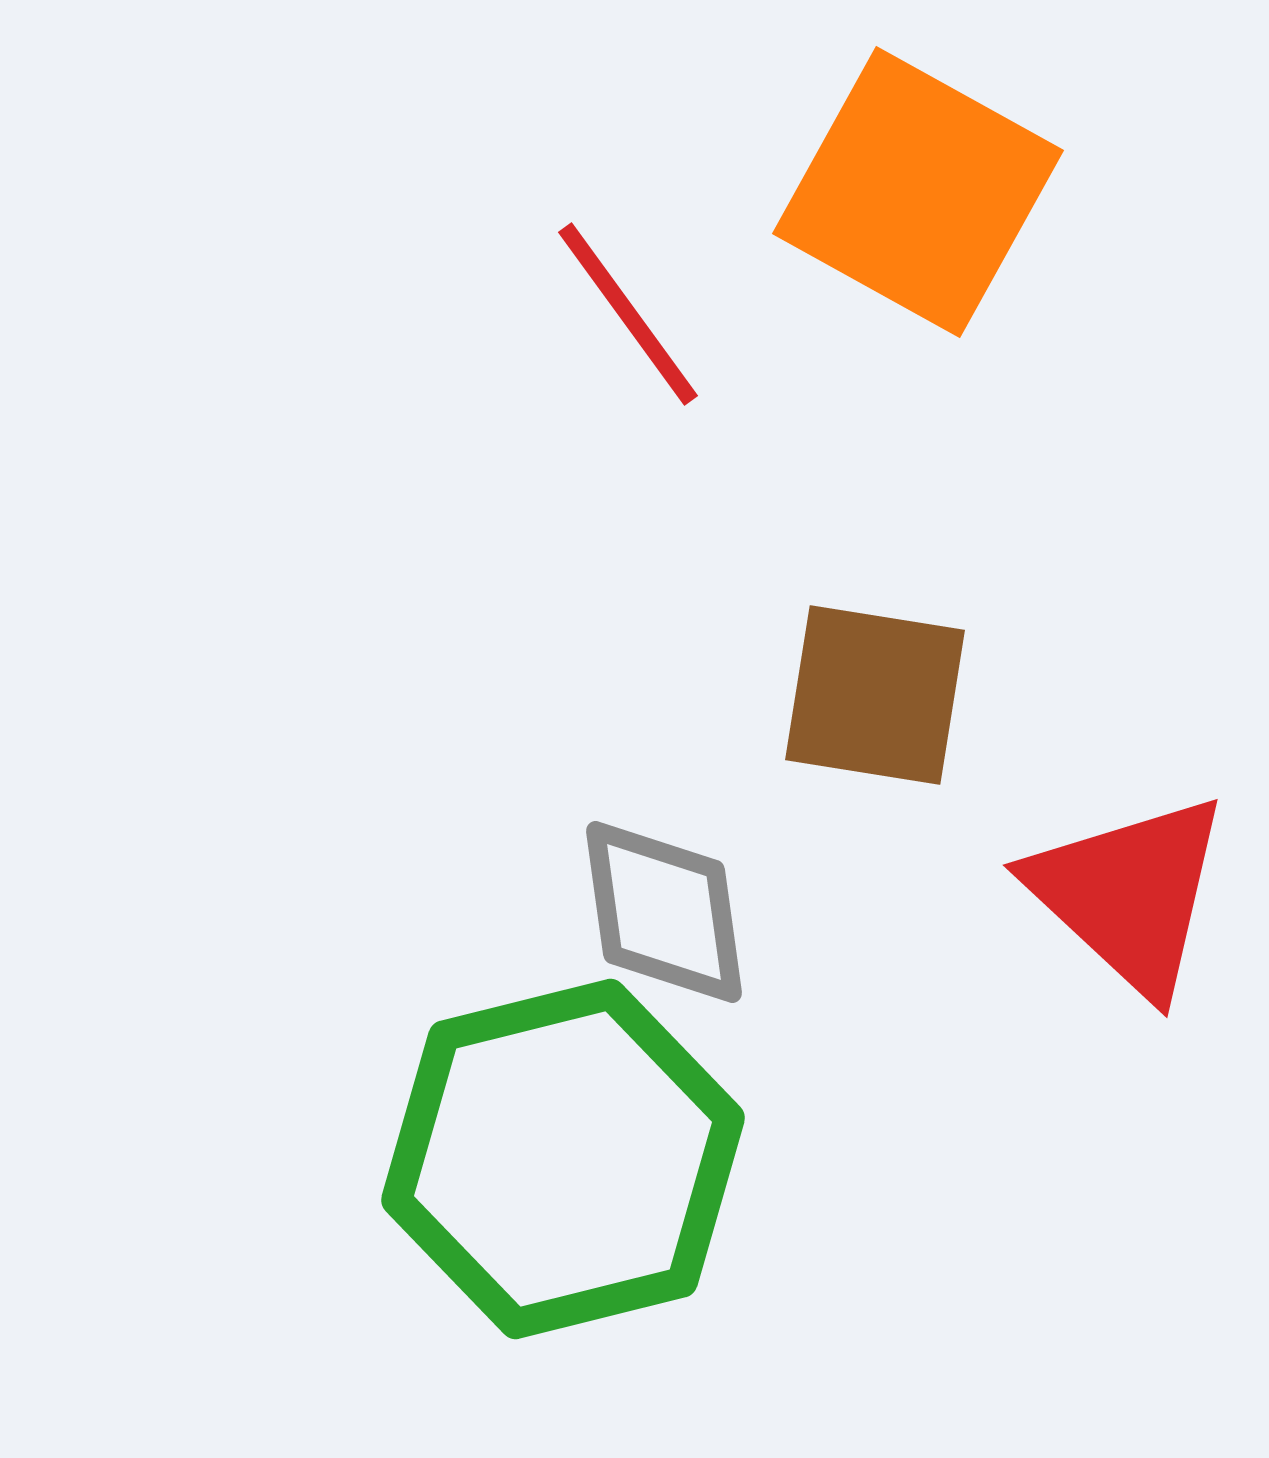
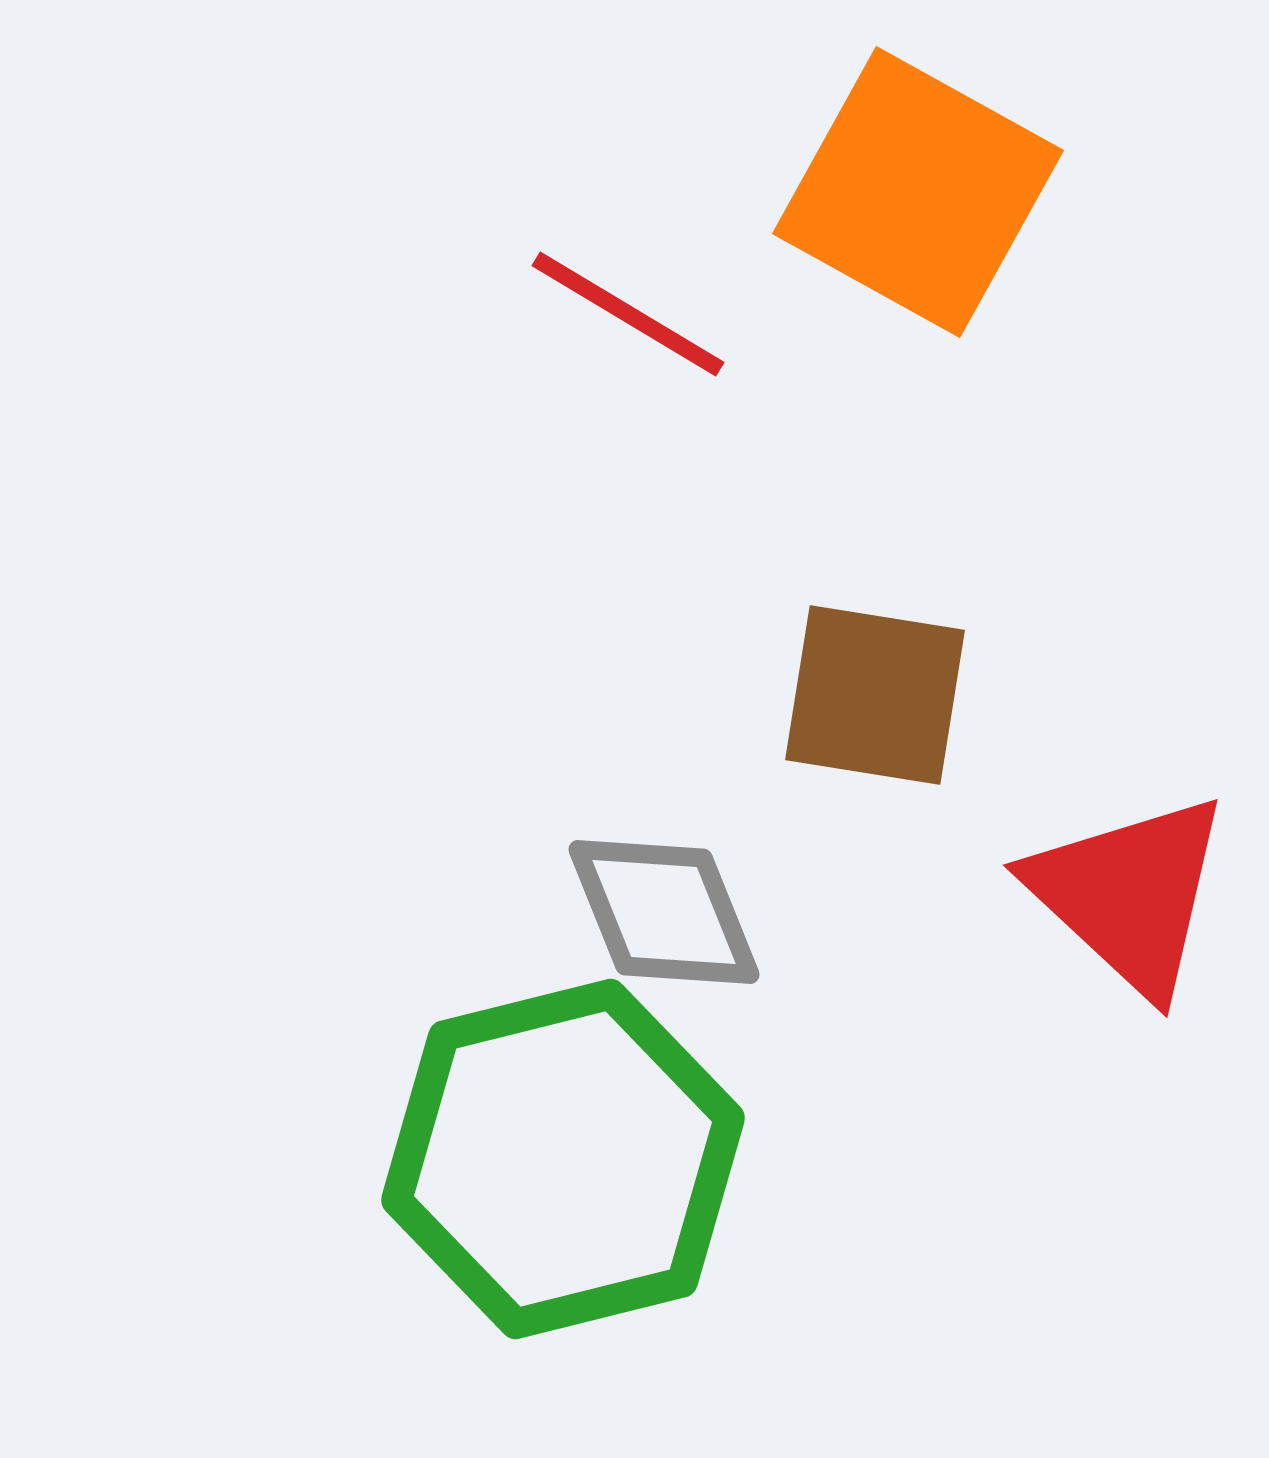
red line: rotated 23 degrees counterclockwise
gray diamond: rotated 14 degrees counterclockwise
